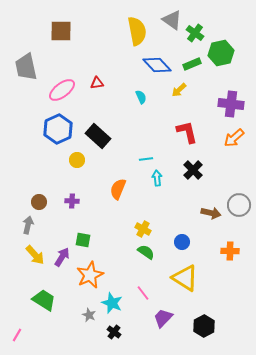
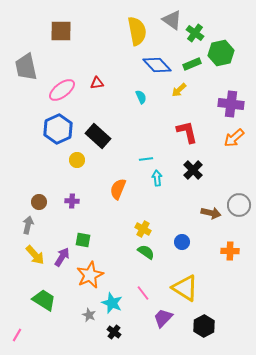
yellow triangle at (185, 278): moved 10 px down
